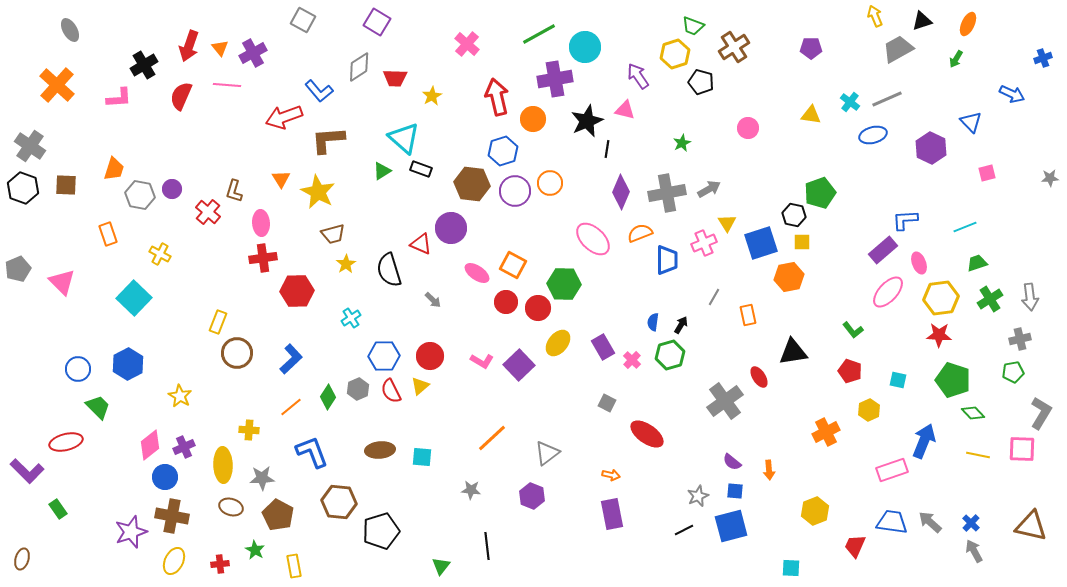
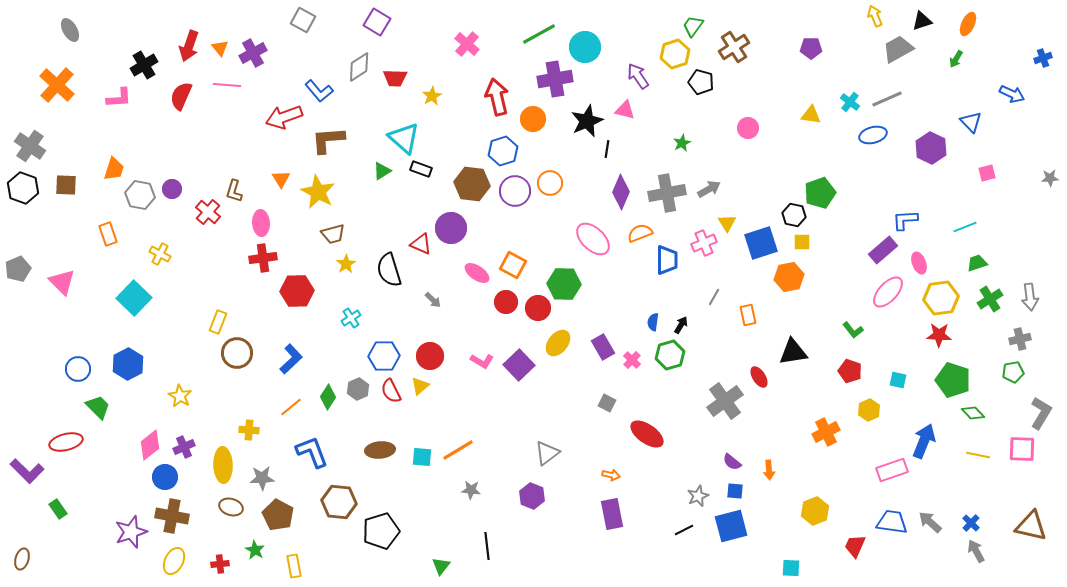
green trapezoid at (693, 26): rotated 105 degrees clockwise
orange line at (492, 438): moved 34 px left, 12 px down; rotated 12 degrees clockwise
gray arrow at (974, 551): moved 2 px right
